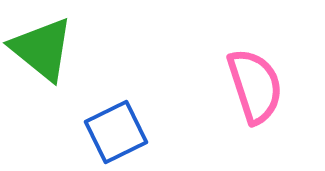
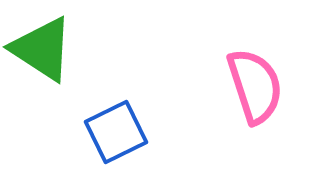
green triangle: rotated 6 degrees counterclockwise
